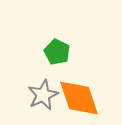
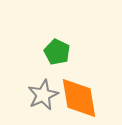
orange diamond: rotated 9 degrees clockwise
